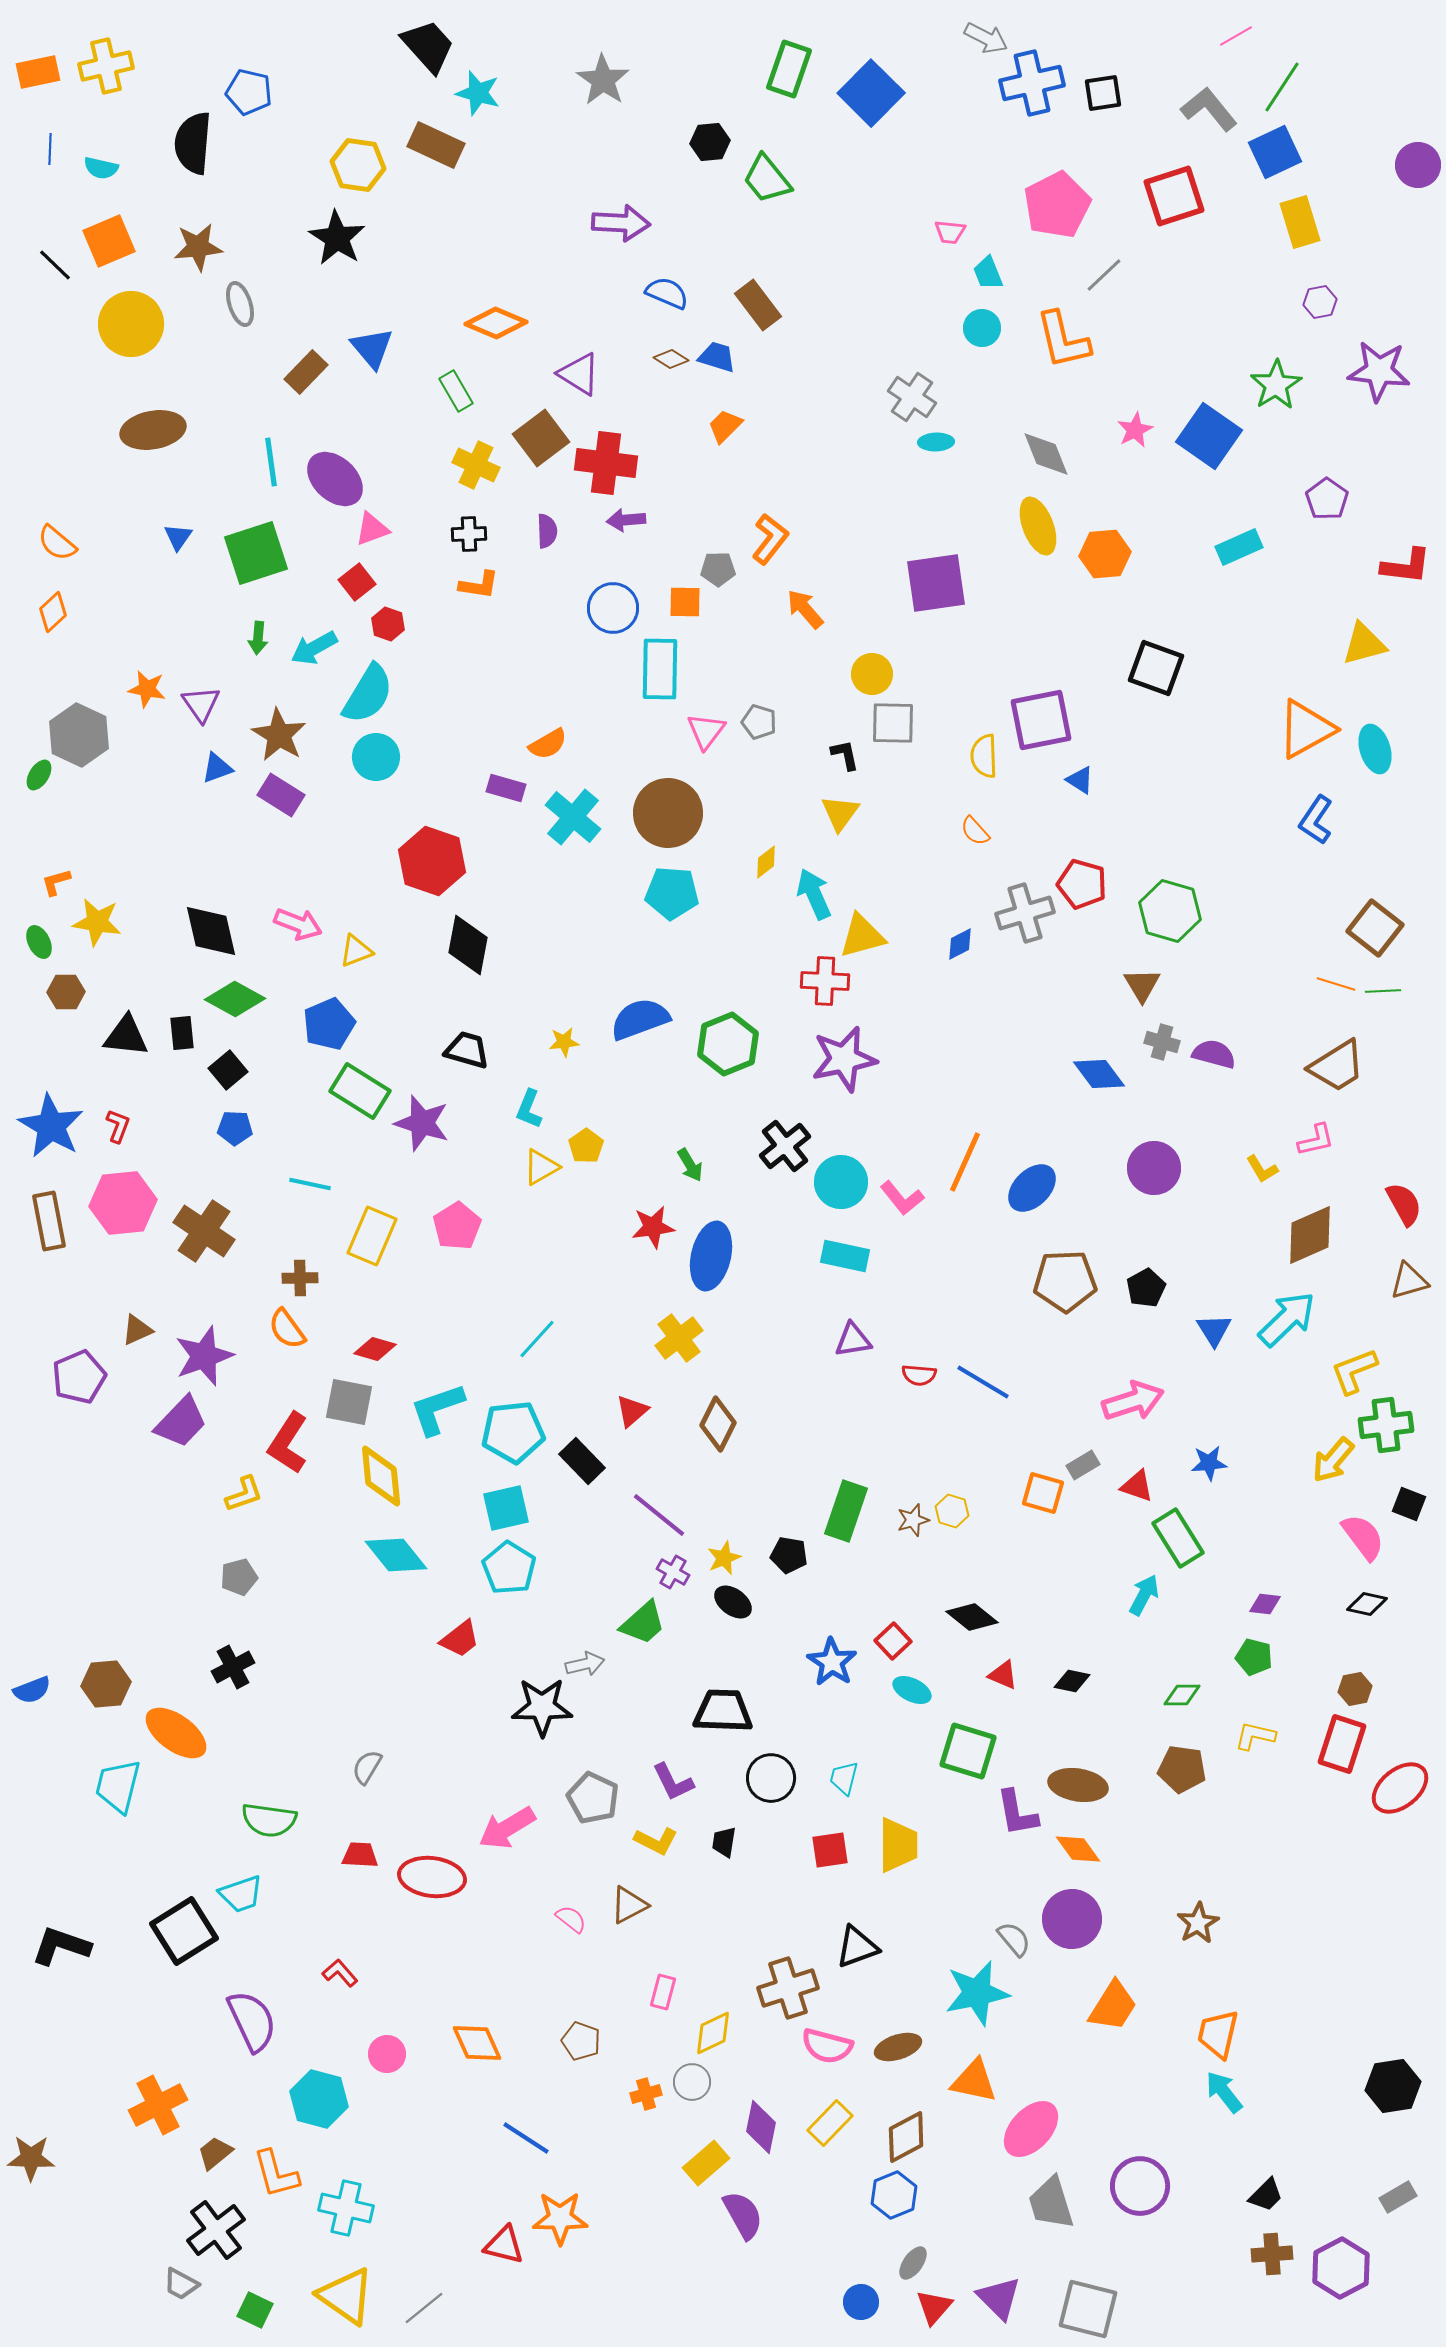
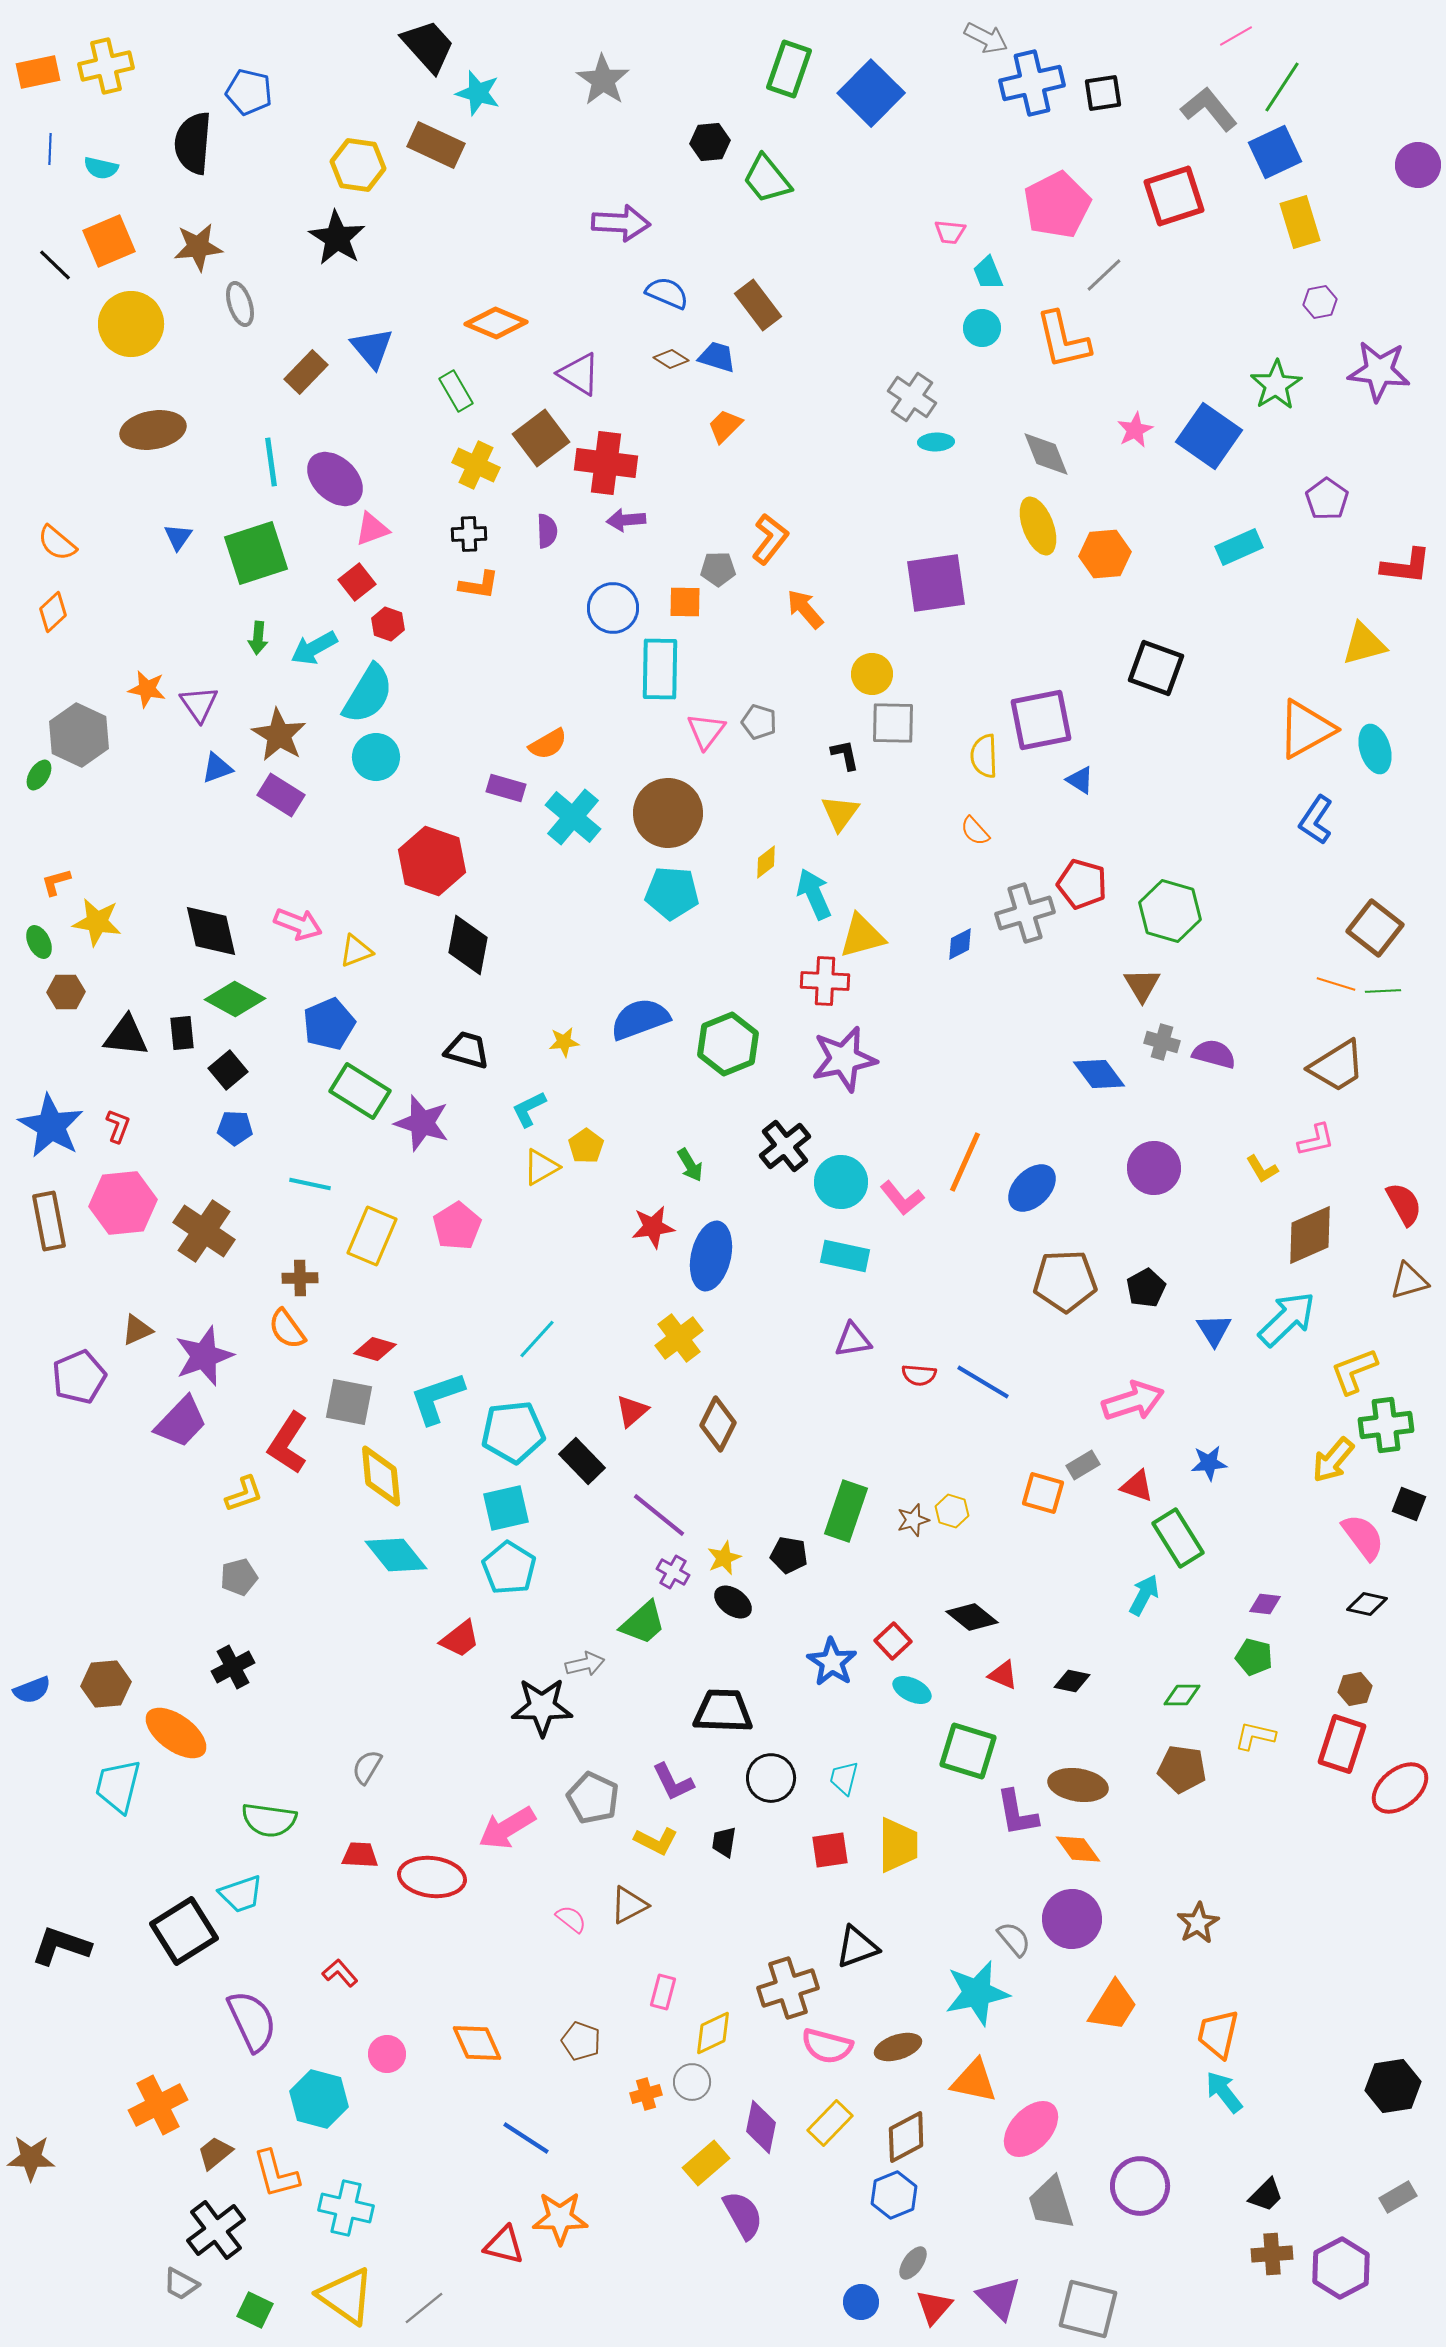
purple triangle at (201, 704): moved 2 px left
cyan L-shape at (529, 1109): rotated 42 degrees clockwise
cyan L-shape at (437, 1409): moved 11 px up
